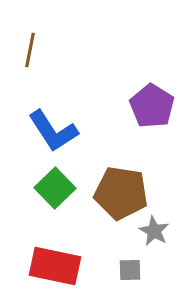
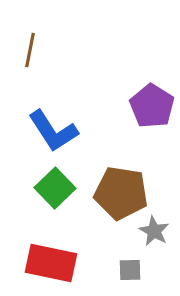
red rectangle: moved 4 px left, 3 px up
